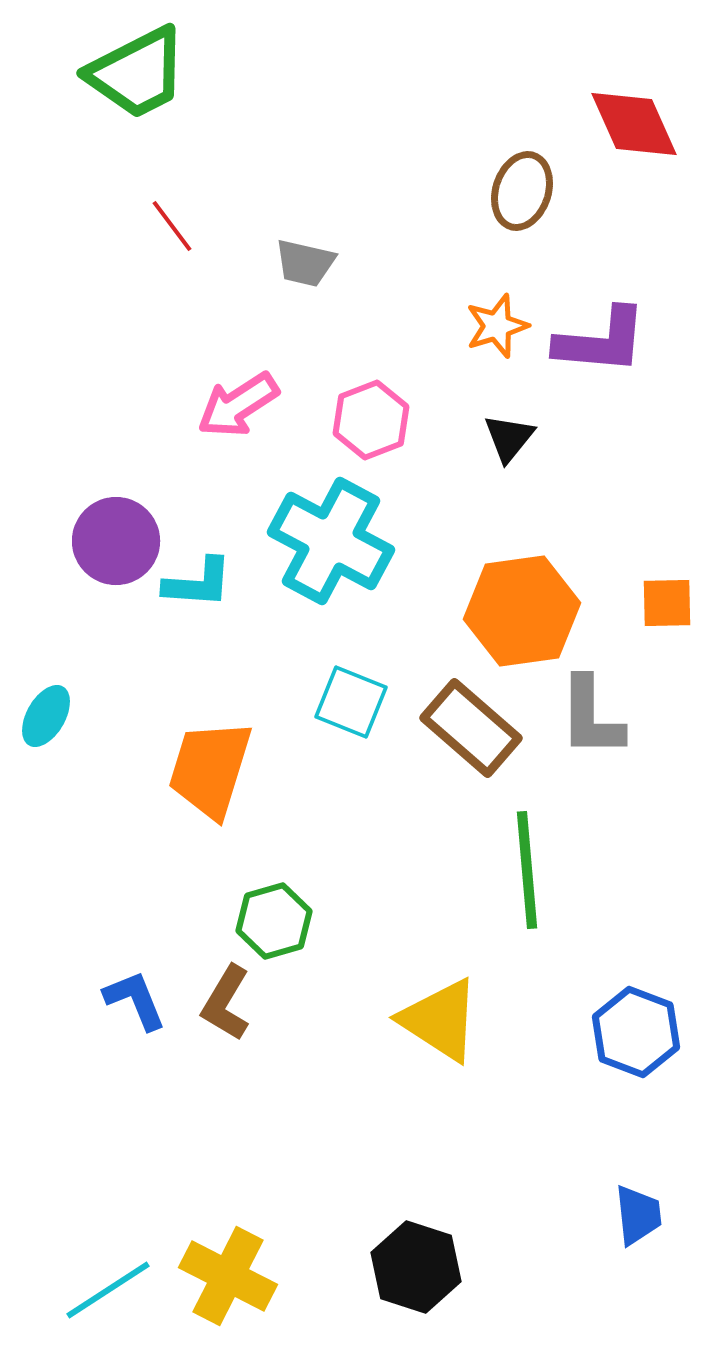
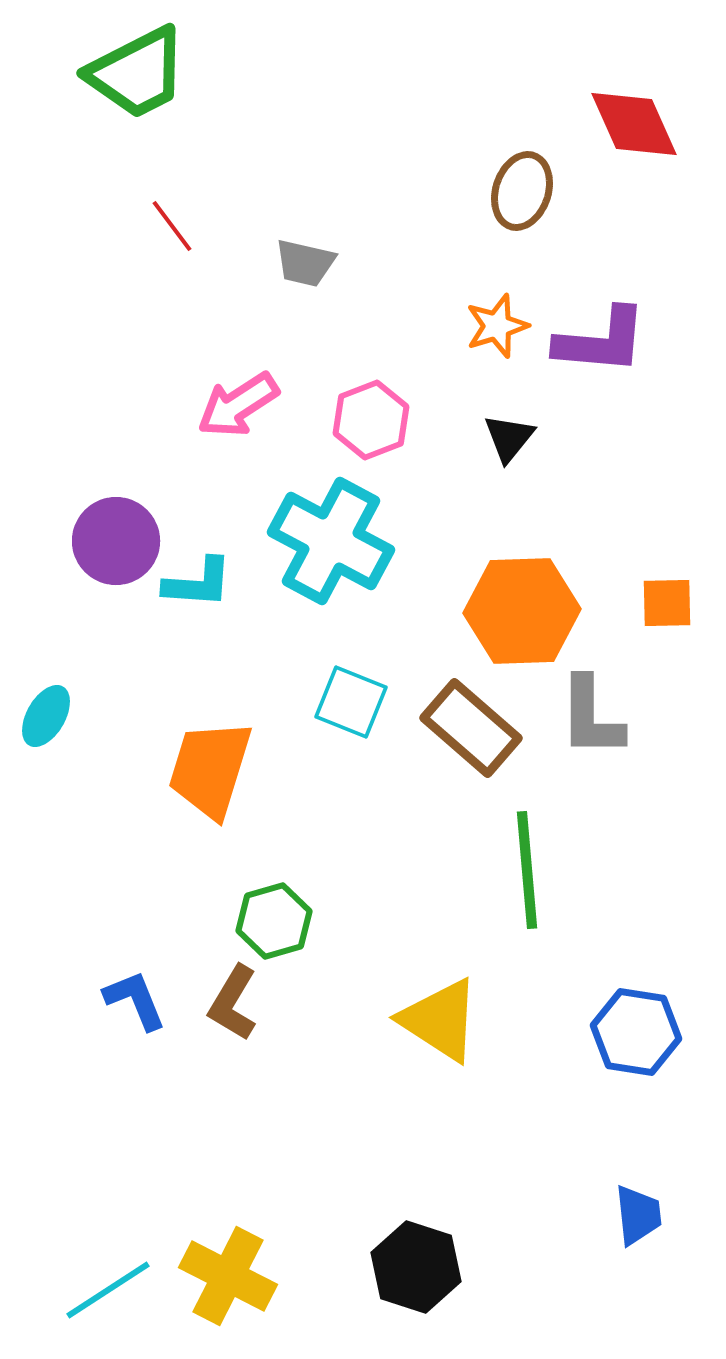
orange hexagon: rotated 6 degrees clockwise
brown L-shape: moved 7 px right
blue hexagon: rotated 12 degrees counterclockwise
